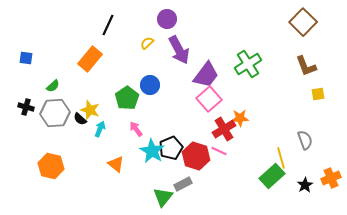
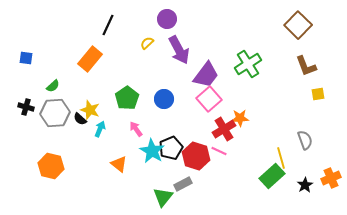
brown square: moved 5 px left, 3 px down
blue circle: moved 14 px right, 14 px down
orange triangle: moved 3 px right
